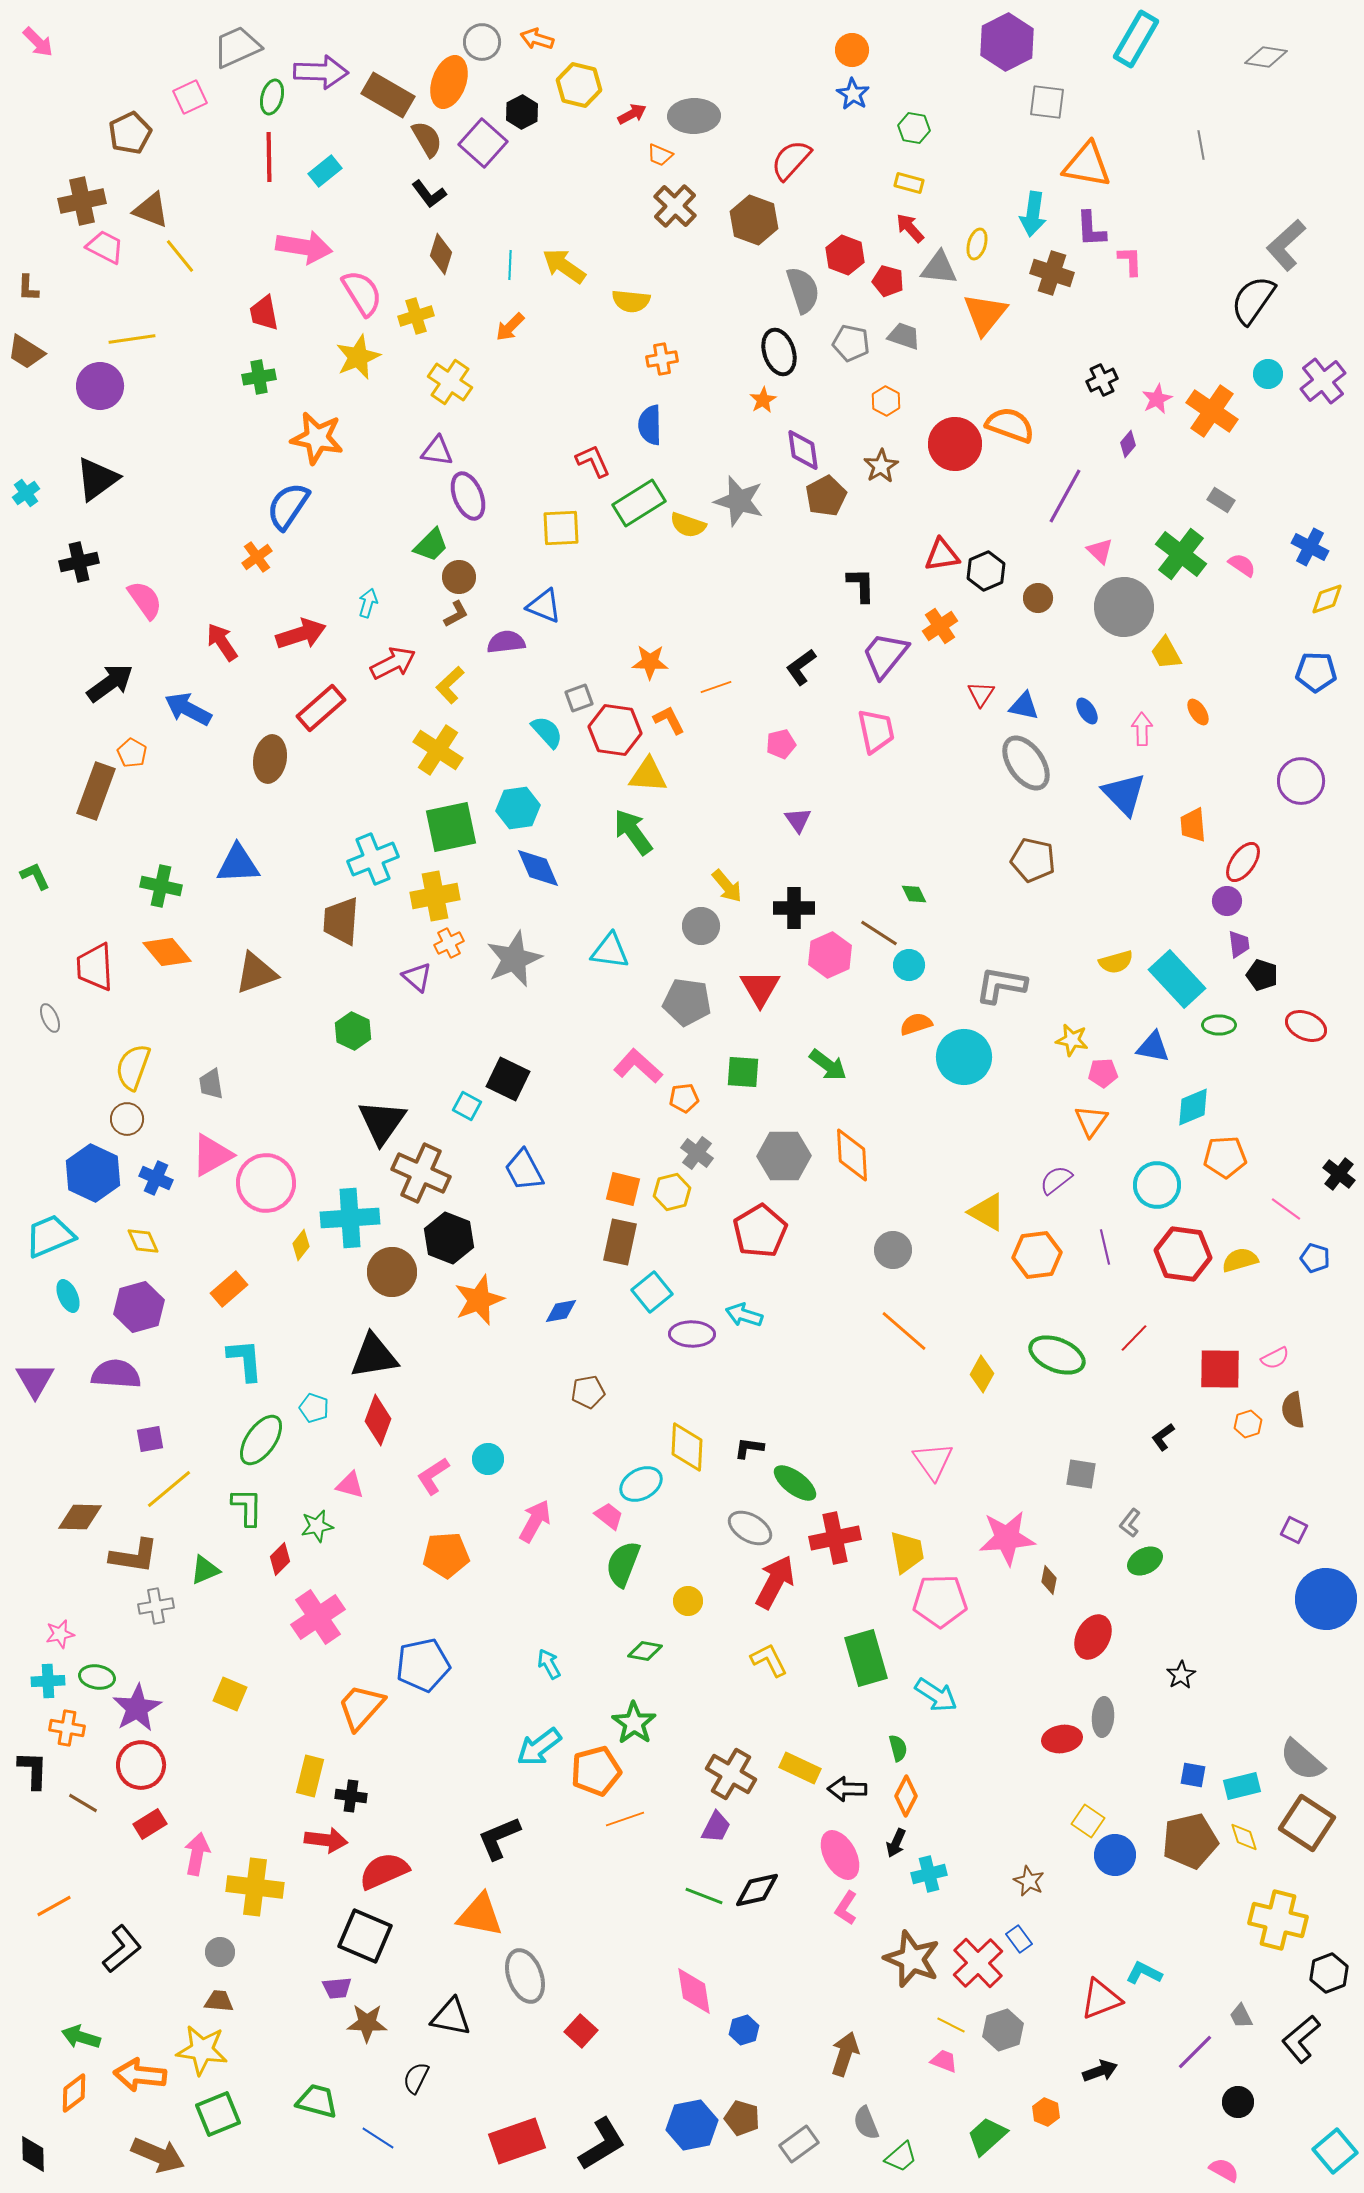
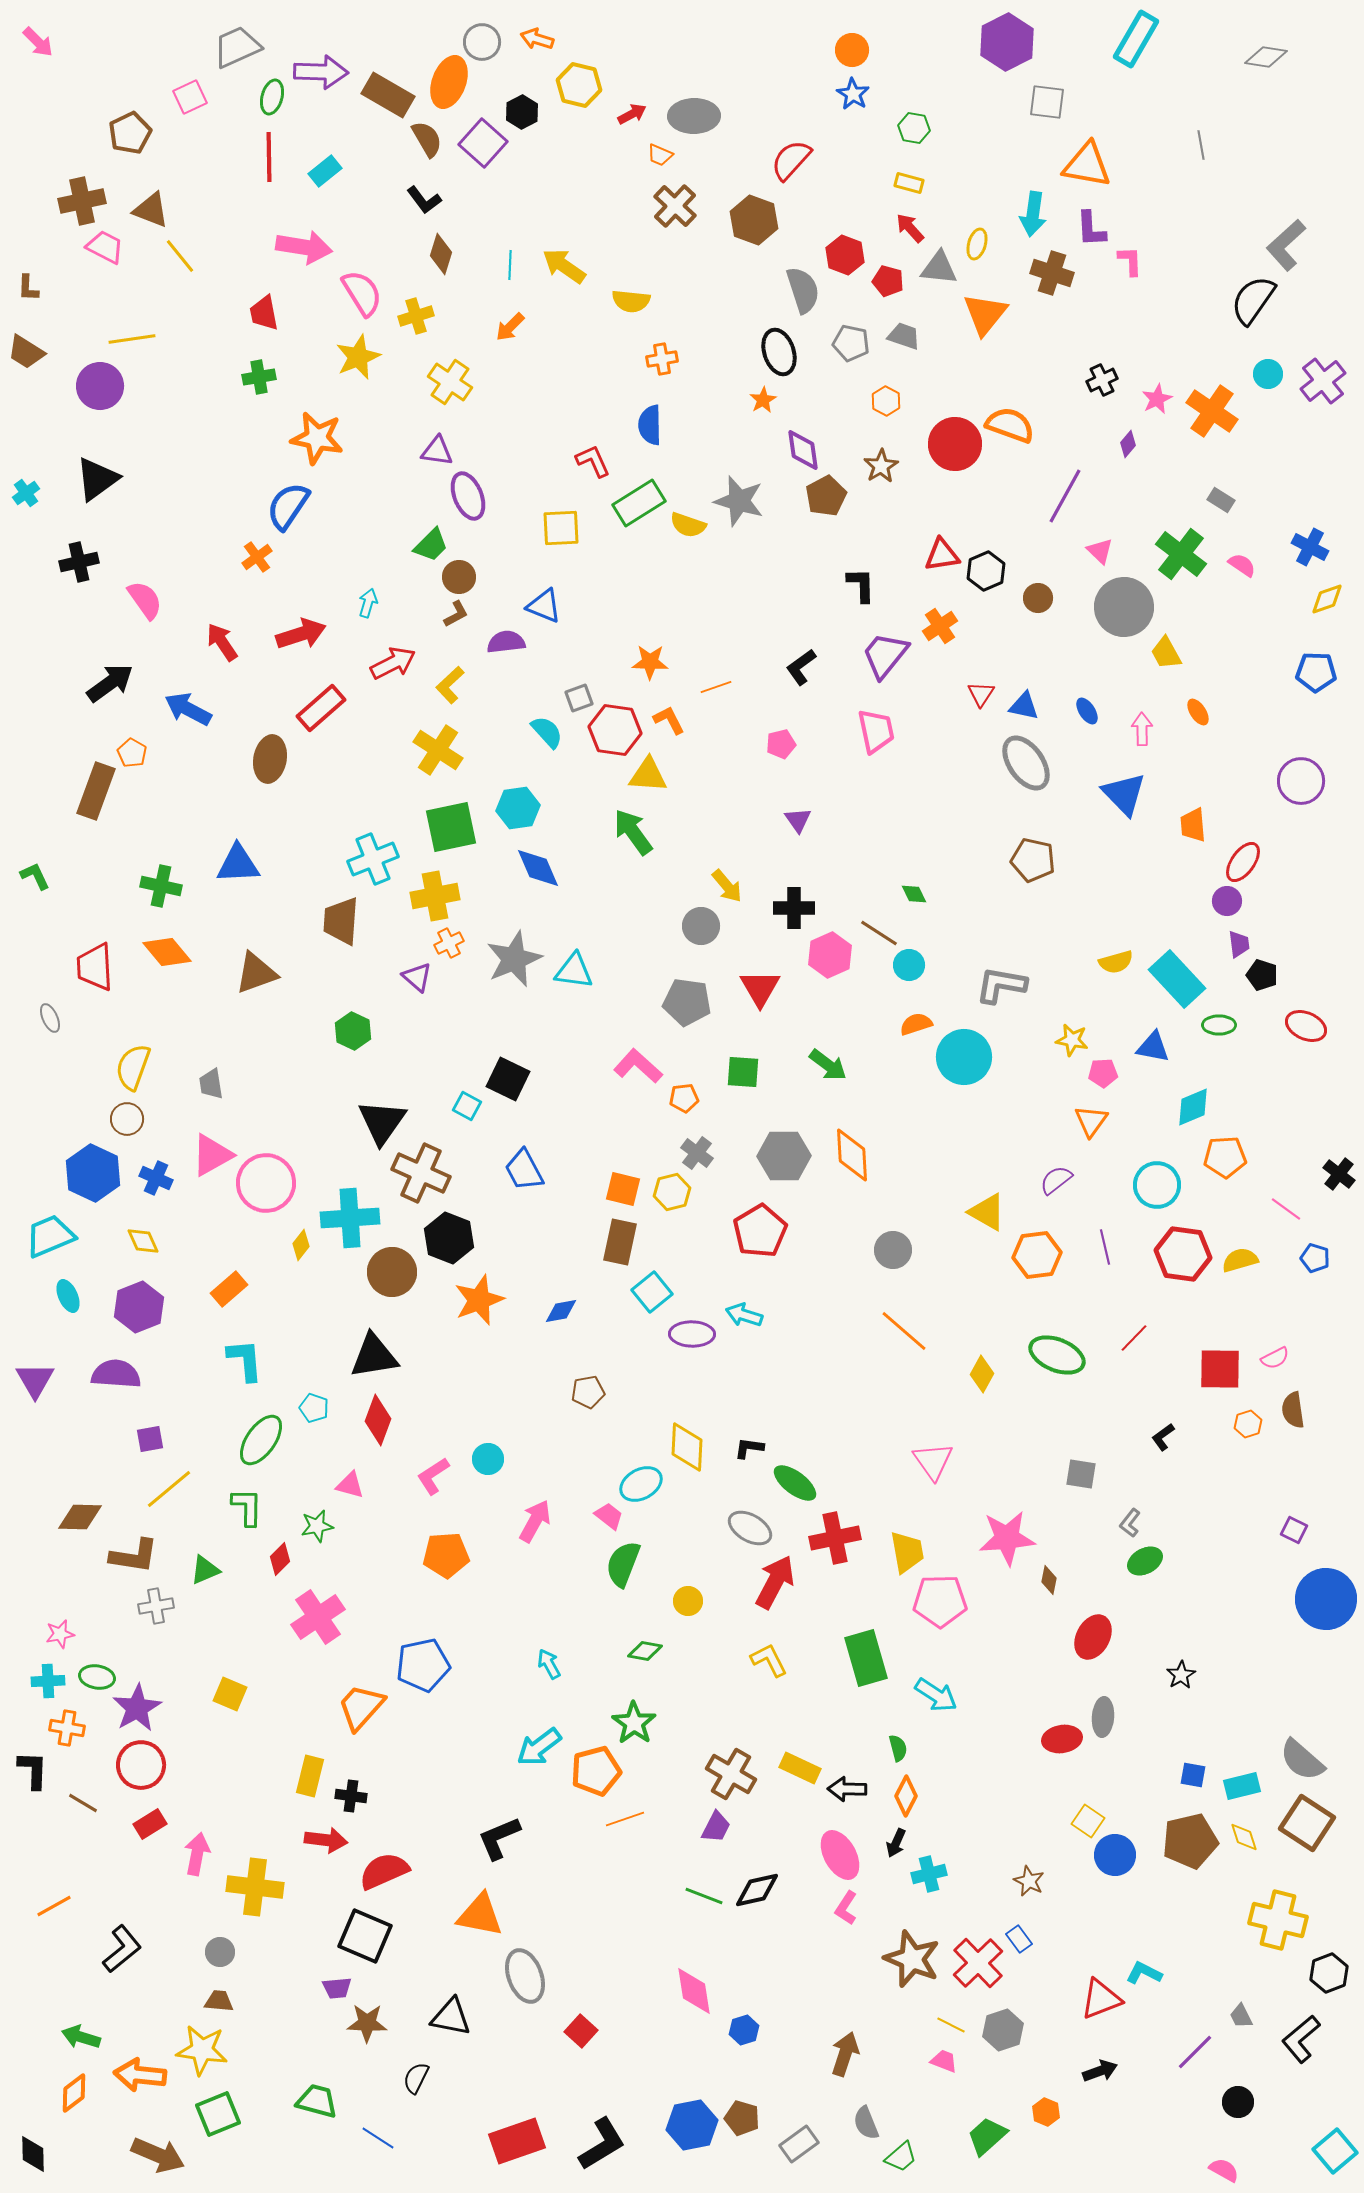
black L-shape at (429, 194): moved 5 px left, 6 px down
cyan triangle at (610, 951): moved 36 px left, 20 px down
purple hexagon at (139, 1307): rotated 6 degrees counterclockwise
